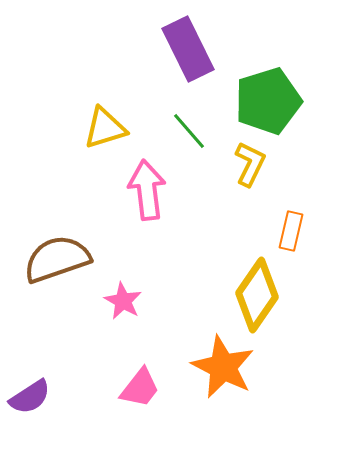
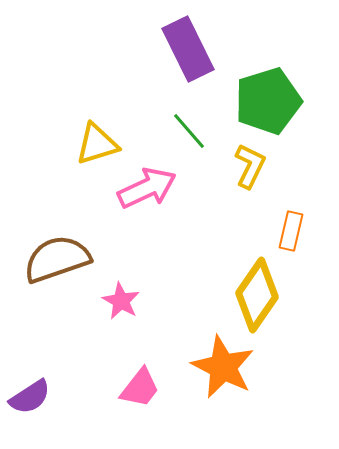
yellow triangle: moved 8 px left, 16 px down
yellow L-shape: moved 2 px down
pink arrow: moved 2 px up; rotated 72 degrees clockwise
pink star: moved 2 px left
